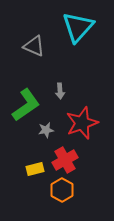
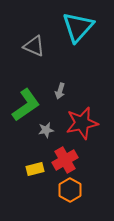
gray arrow: rotated 21 degrees clockwise
red star: rotated 8 degrees clockwise
orange hexagon: moved 8 px right
